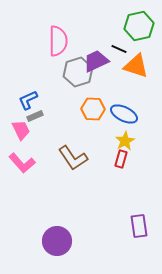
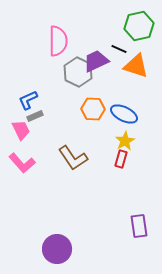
gray hexagon: rotated 16 degrees counterclockwise
purple circle: moved 8 px down
